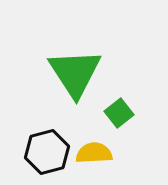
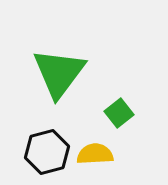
green triangle: moved 16 px left; rotated 10 degrees clockwise
yellow semicircle: moved 1 px right, 1 px down
